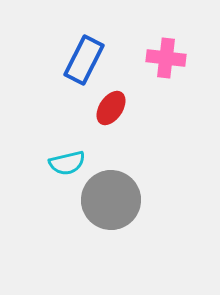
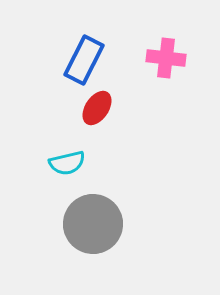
red ellipse: moved 14 px left
gray circle: moved 18 px left, 24 px down
